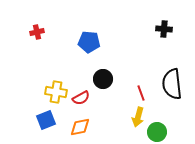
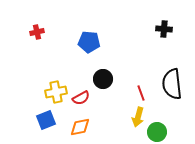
yellow cross: rotated 20 degrees counterclockwise
